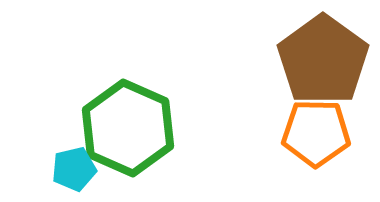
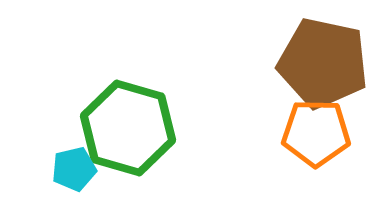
brown pentagon: moved 3 px down; rotated 24 degrees counterclockwise
green hexagon: rotated 8 degrees counterclockwise
